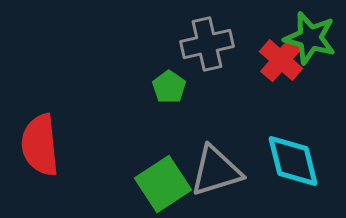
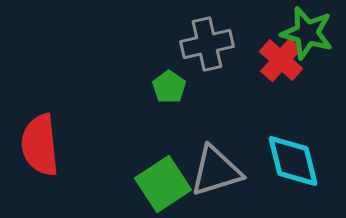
green star: moved 3 px left, 5 px up
